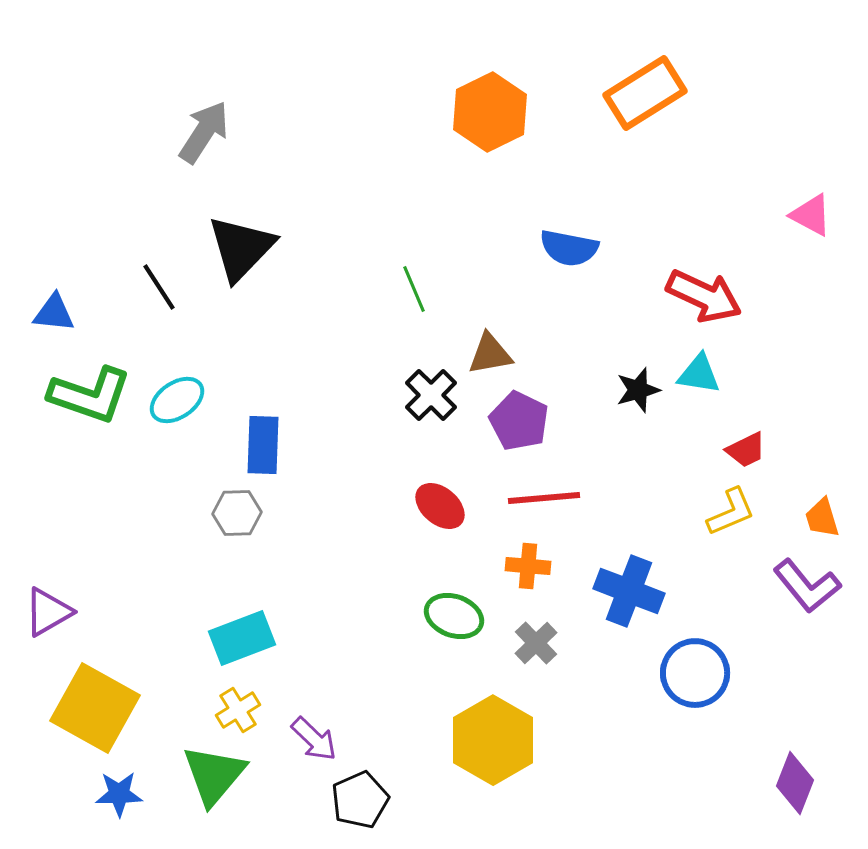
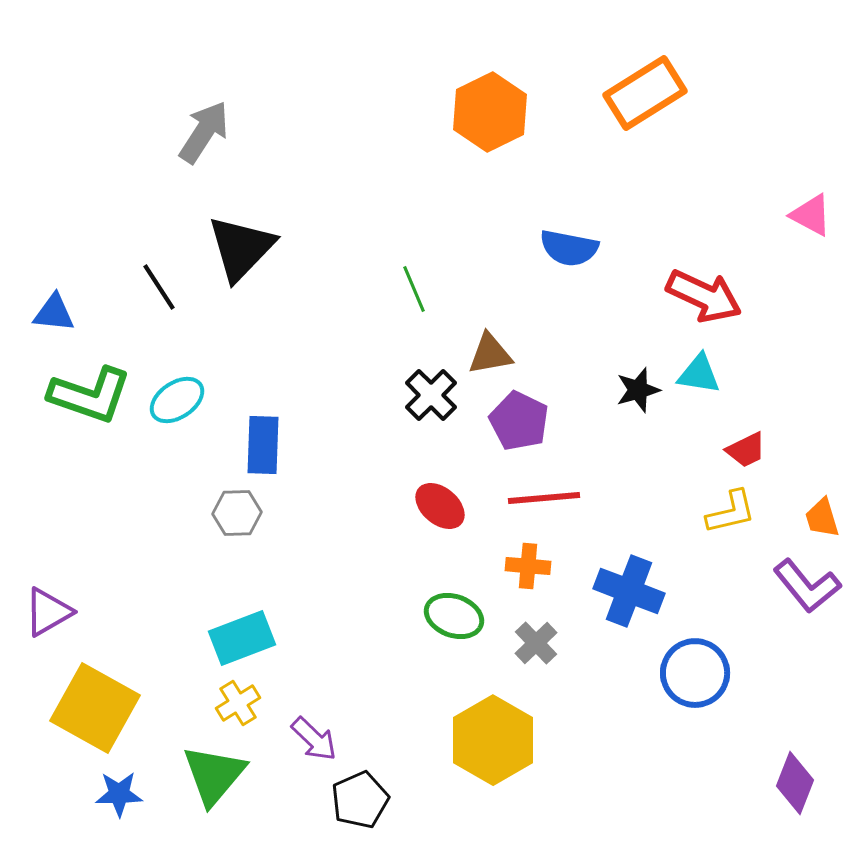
yellow L-shape: rotated 10 degrees clockwise
yellow cross: moved 7 px up
